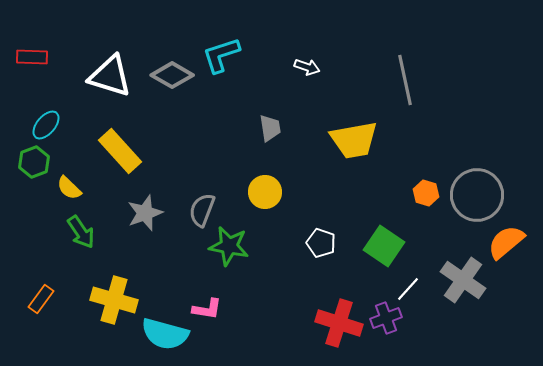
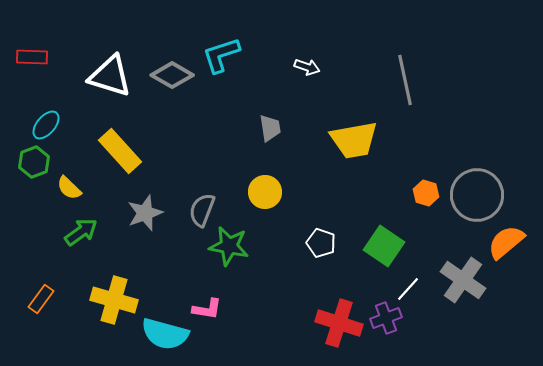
green arrow: rotated 92 degrees counterclockwise
